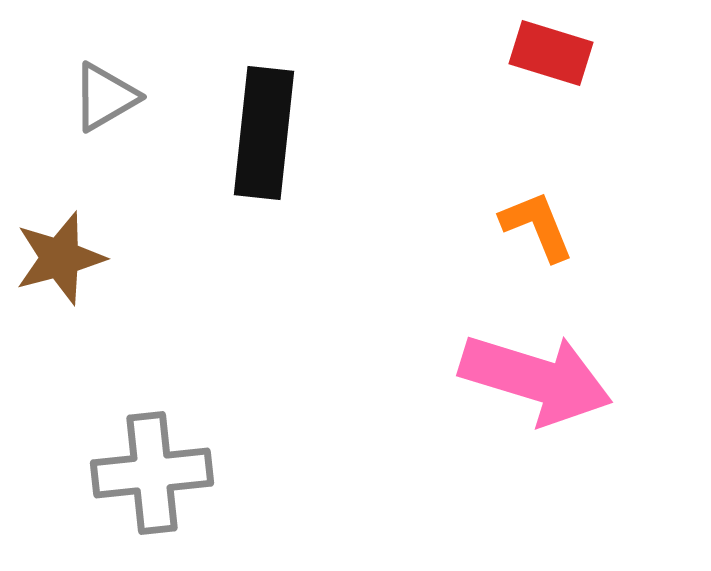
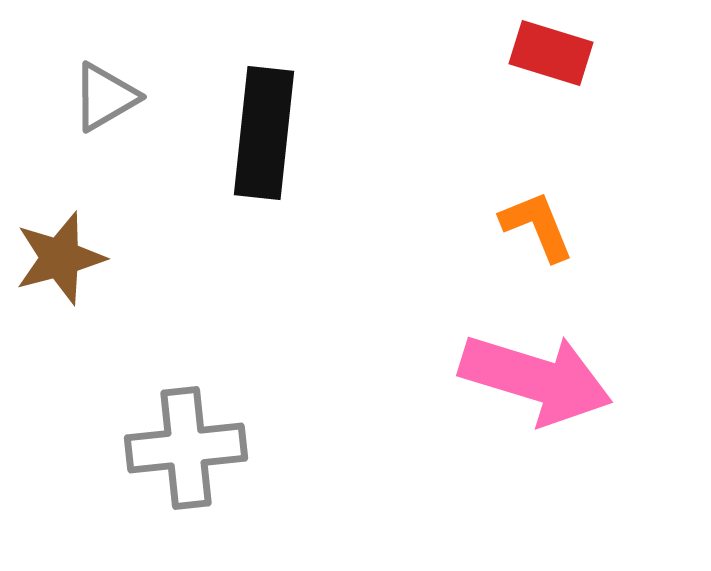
gray cross: moved 34 px right, 25 px up
